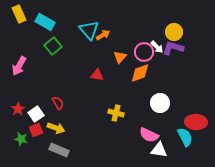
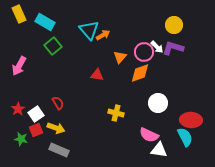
yellow circle: moved 7 px up
white circle: moved 2 px left
red ellipse: moved 5 px left, 2 px up
